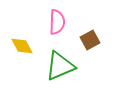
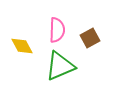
pink semicircle: moved 8 px down
brown square: moved 2 px up
